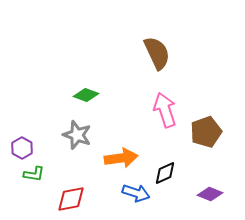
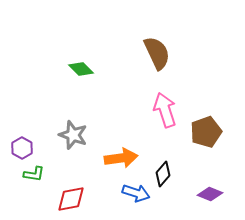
green diamond: moved 5 px left, 26 px up; rotated 25 degrees clockwise
gray star: moved 4 px left
black diamond: moved 2 px left, 1 px down; rotated 25 degrees counterclockwise
